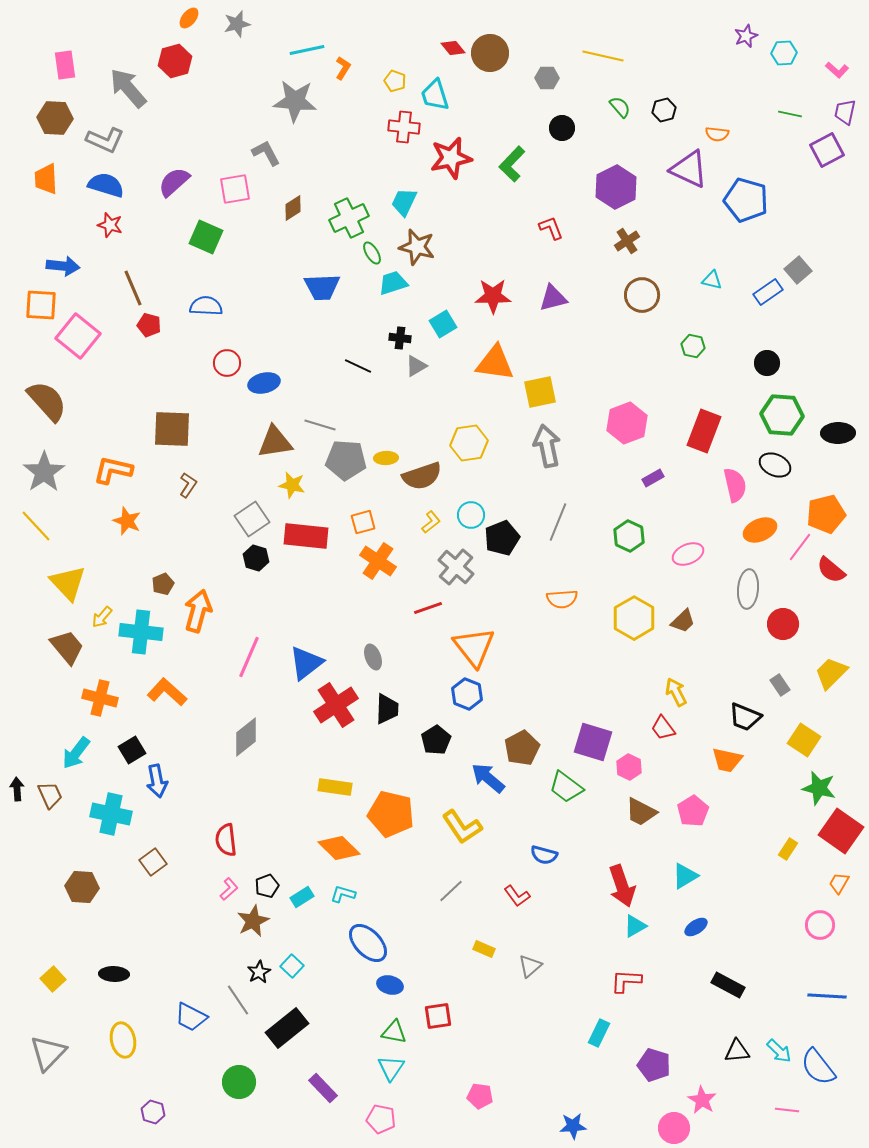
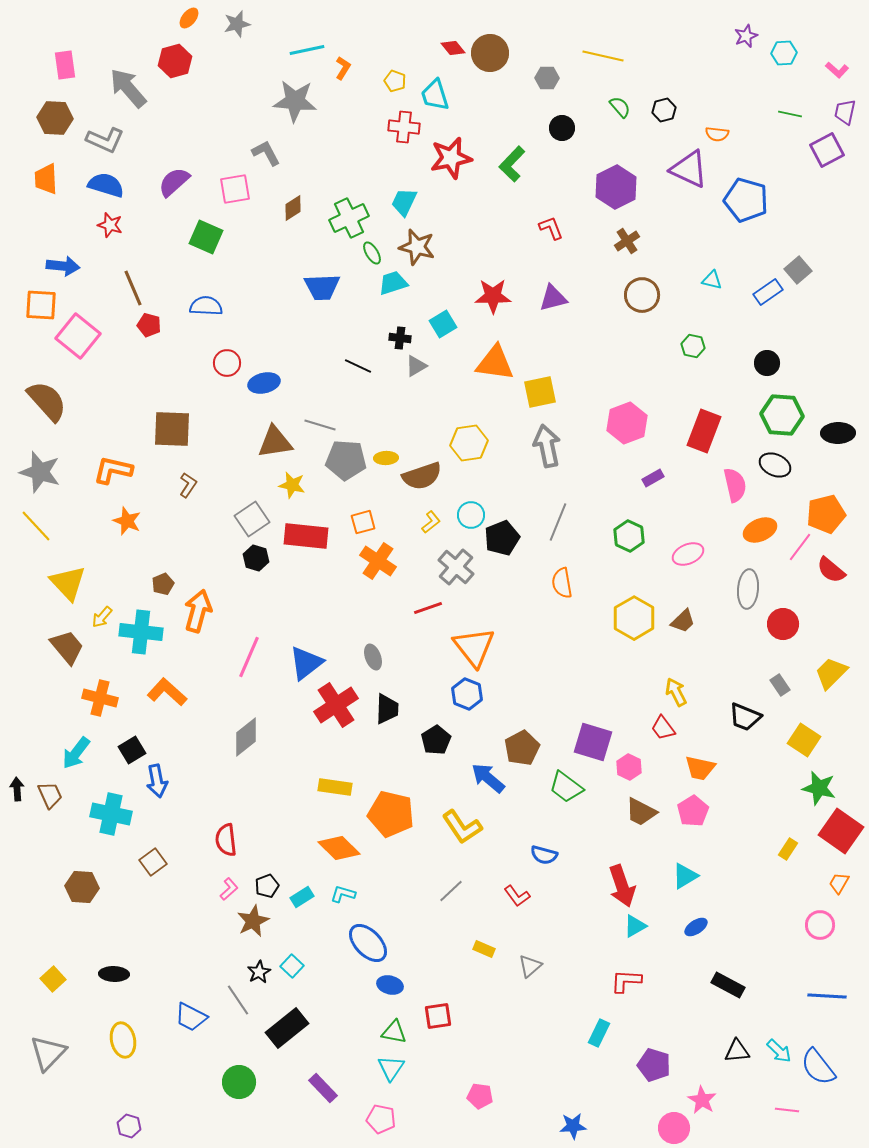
gray star at (44, 472): moved 4 px left; rotated 21 degrees counterclockwise
orange semicircle at (562, 599): moved 16 px up; rotated 84 degrees clockwise
orange trapezoid at (727, 760): moved 27 px left, 8 px down
purple hexagon at (153, 1112): moved 24 px left, 14 px down
